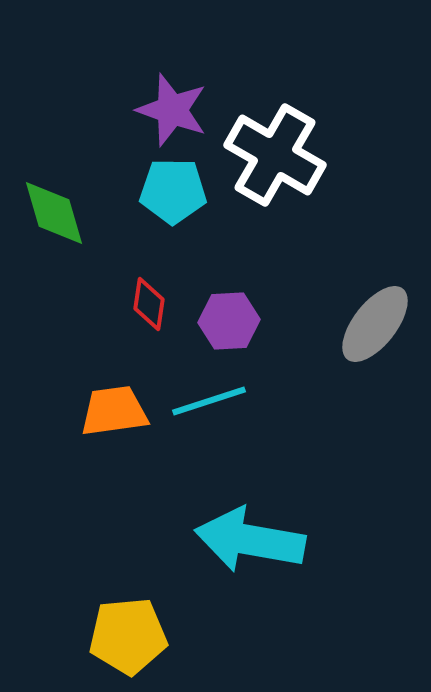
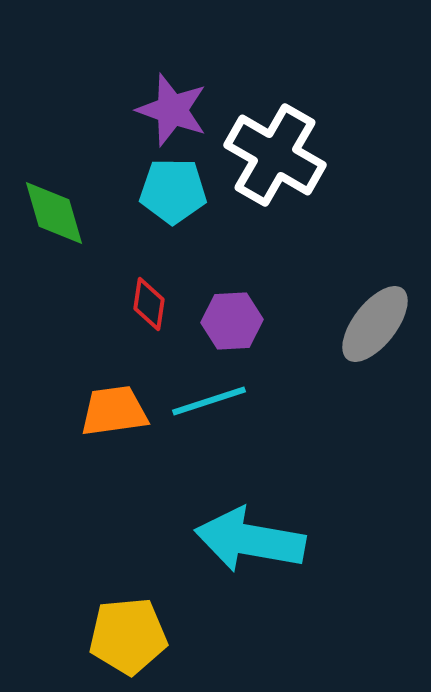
purple hexagon: moved 3 px right
